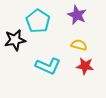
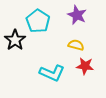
black star: rotated 25 degrees counterclockwise
yellow semicircle: moved 3 px left
cyan L-shape: moved 4 px right, 7 px down
